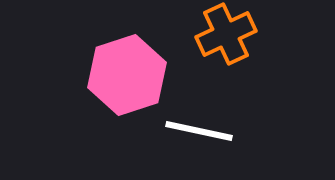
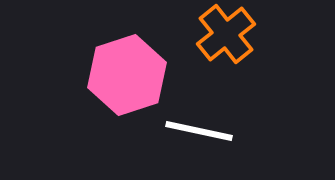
orange cross: rotated 14 degrees counterclockwise
